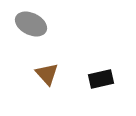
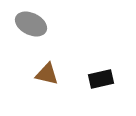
brown triangle: rotated 35 degrees counterclockwise
